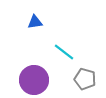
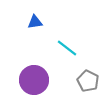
cyan line: moved 3 px right, 4 px up
gray pentagon: moved 3 px right, 2 px down; rotated 10 degrees clockwise
